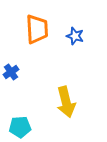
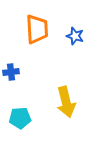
blue cross: rotated 28 degrees clockwise
cyan pentagon: moved 9 px up
